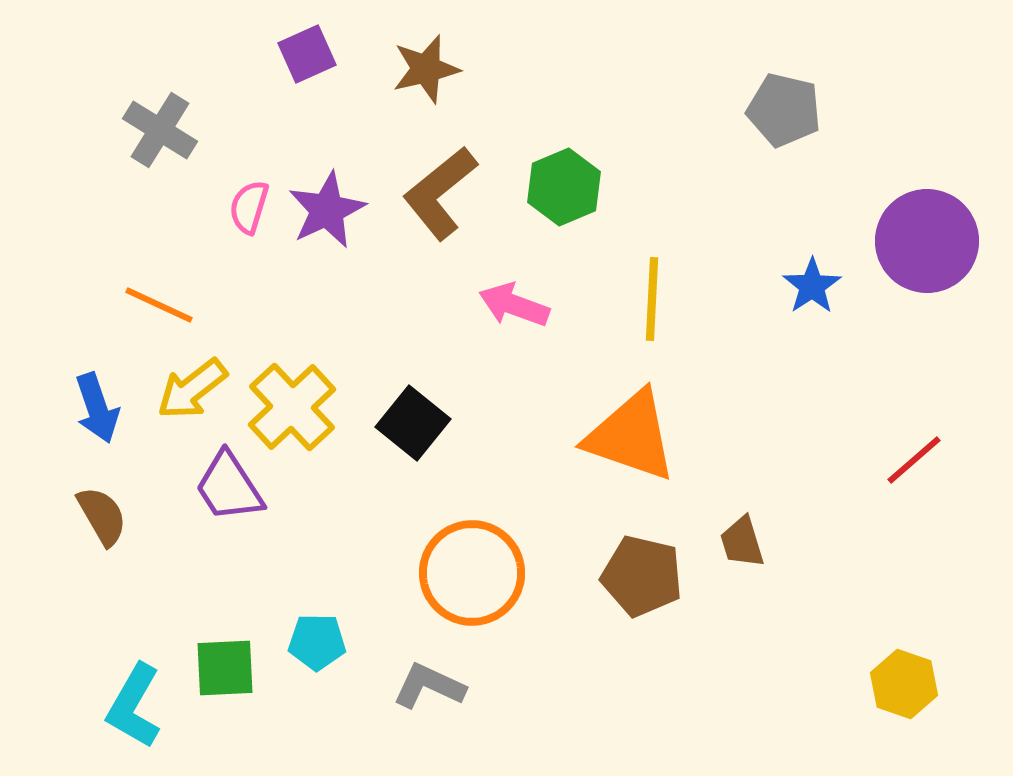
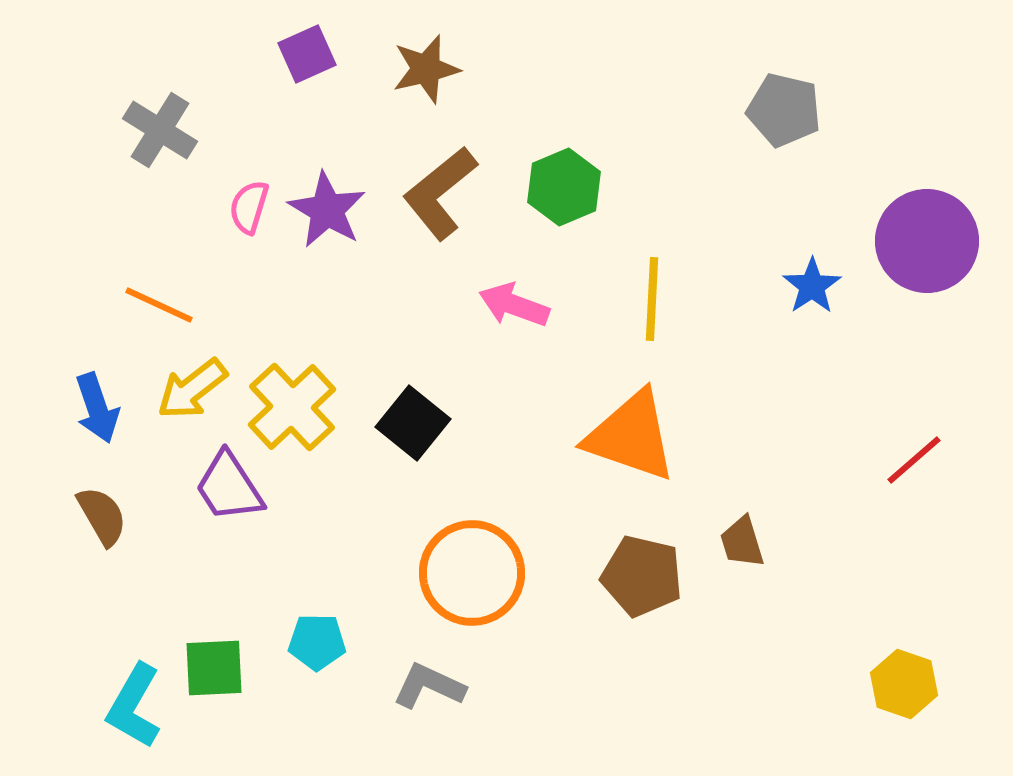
purple star: rotated 16 degrees counterclockwise
green square: moved 11 px left
